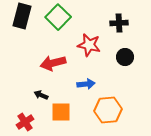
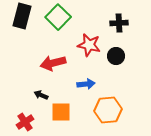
black circle: moved 9 px left, 1 px up
